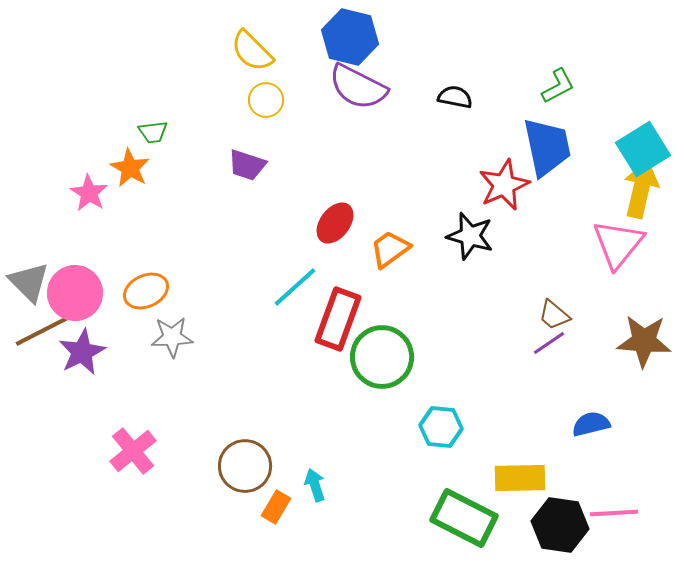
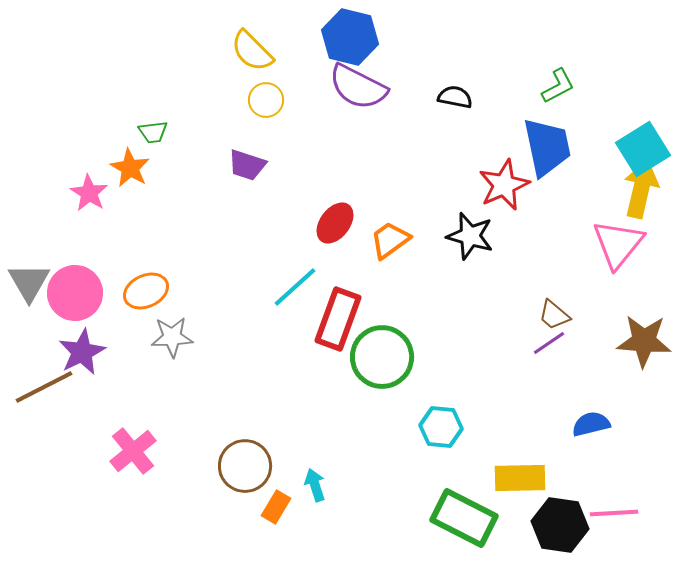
orange trapezoid: moved 9 px up
gray triangle: rotated 15 degrees clockwise
brown line: moved 57 px down
